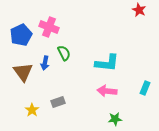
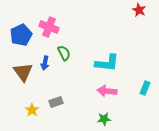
gray rectangle: moved 2 px left
green star: moved 11 px left
